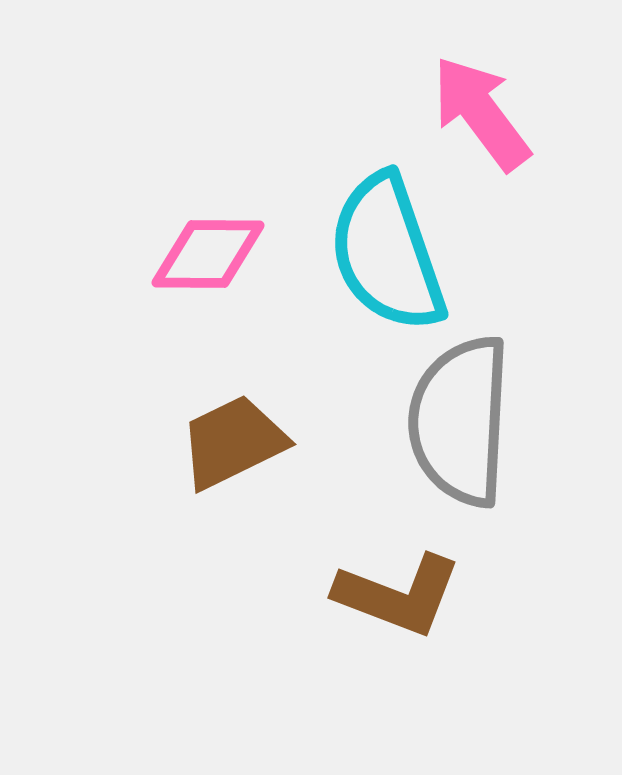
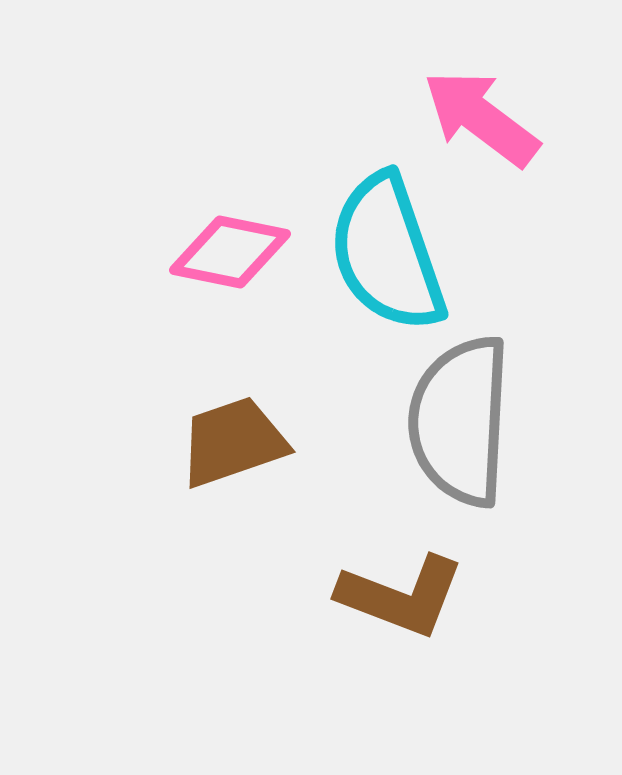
pink arrow: moved 5 px down; rotated 16 degrees counterclockwise
pink diamond: moved 22 px right, 2 px up; rotated 11 degrees clockwise
brown trapezoid: rotated 7 degrees clockwise
brown L-shape: moved 3 px right, 1 px down
